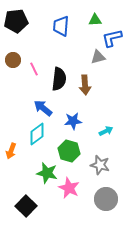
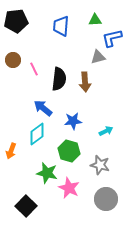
brown arrow: moved 3 px up
